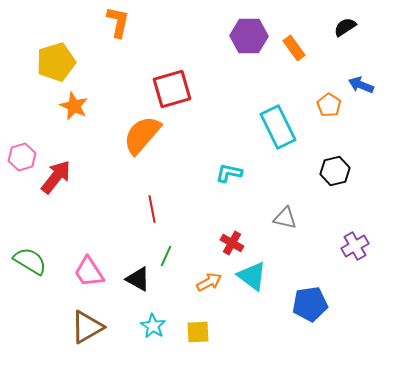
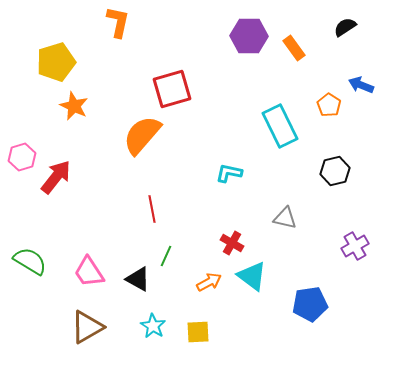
cyan rectangle: moved 2 px right, 1 px up
